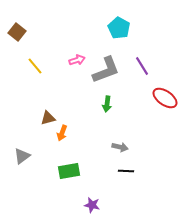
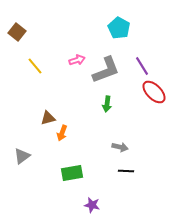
red ellipse: moved 11 px left, 6 px up; rotated 10 degrees clockwise
green rectangle: moved 3 px right, 2 px down
